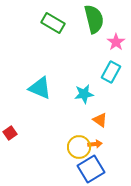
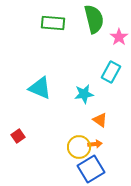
green rectangle: rotated 25 degrees counterclockwise
pink star: moved 3 px right, 5 px up
red square: moved 8 px right, 3 px down
